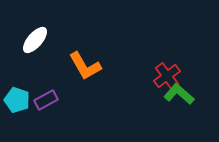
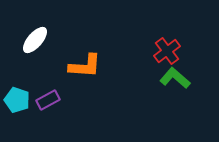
orange L-shape: rotated 56 degrees counterclockwise
red cross: moved 25 px up
green L-shape: moved 4 px left, 16 px up
purple rectangle: moved 2 px right
